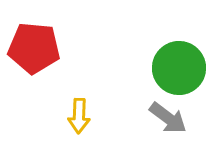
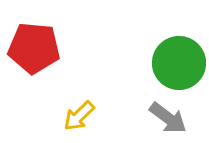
green circle: moved 5 px up
yellow arrow: rotated 44 degrees clockwise
